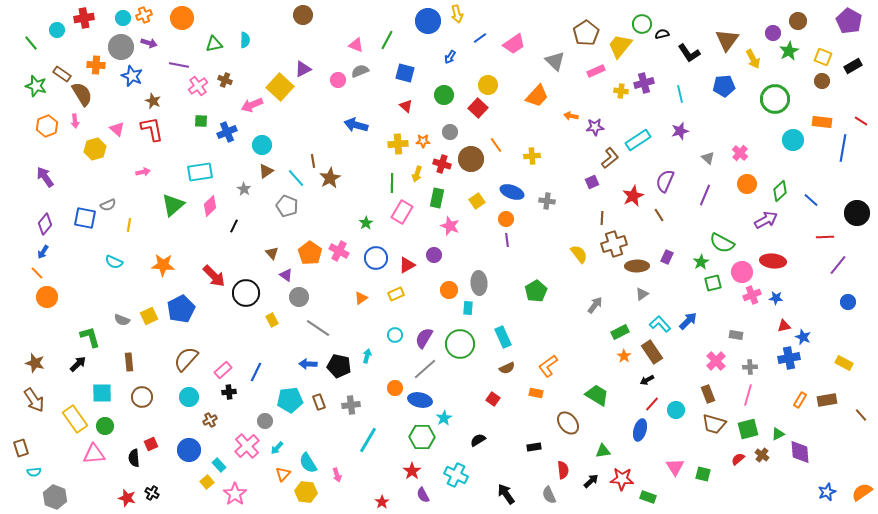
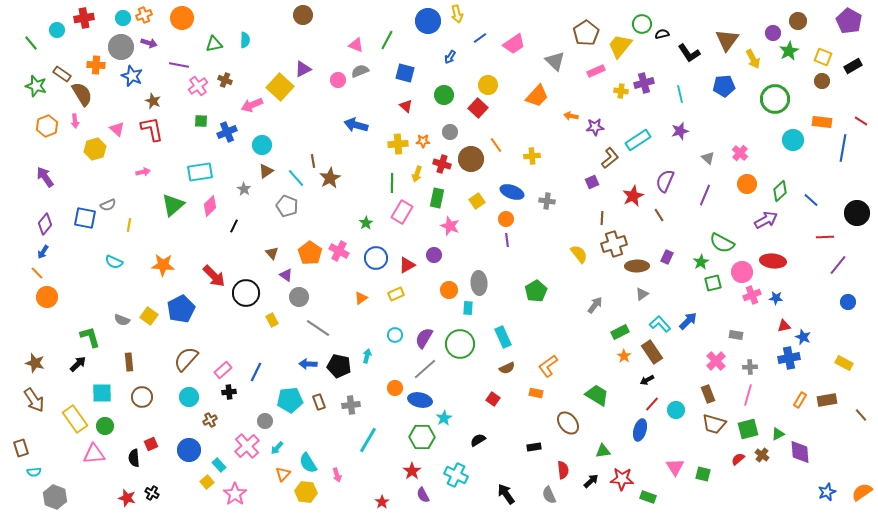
yellow square at (149, 316): rotated 30 degrees counterclockwise
